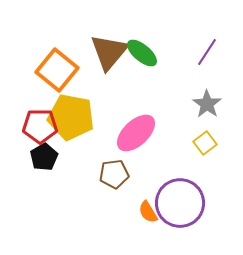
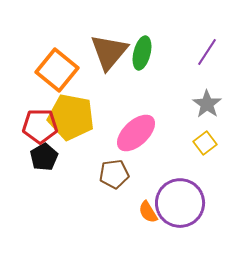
green ellipse: rotated 64 degrees clockwise
